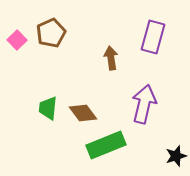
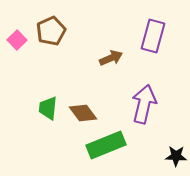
brown pentagon: moved 2 px up
purple rectangle: moved 1 px up
brown arrow: rotated 75 degrees clockwise
black star: rotated 20 degrees clockwise
